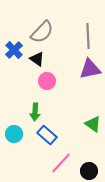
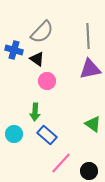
blue cross: rotated 30 degrees counterclockwise
